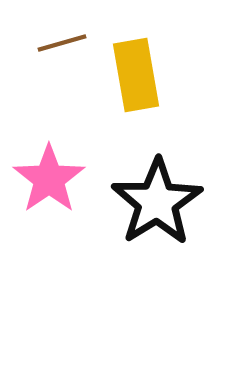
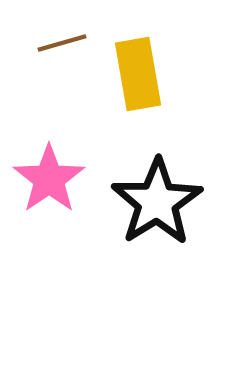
yellow rectangle: moved 2 px right, 1 px up
